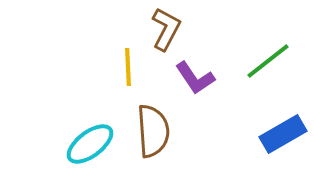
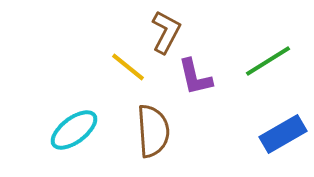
brown L-shape: moved 3 px down
green line: rotated 6 degrees clockwise
yellow line: rotated 48 degrees counterclockwise
purple L-shape: moved 1 px up; rotated 21 degrees clockwise
cyan ellipse: moved 16 px left, 14 px up
